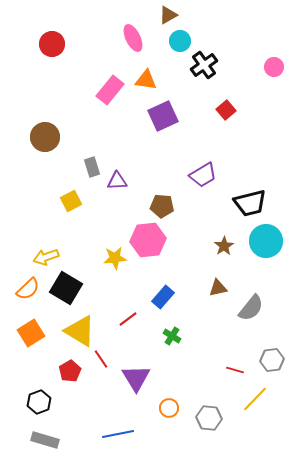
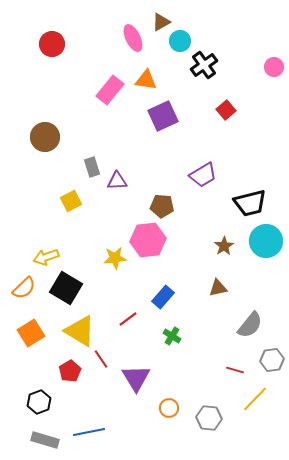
brown triangle at (168, 15): moved 7 px left, 7 px down
orange semicircle at (28, 289): moved 4 px left, 1 px up
gray semicircle at (251, 308): moved 1 px left, 17 px down
blue line at (118, 434): moved 29 px left, 2 px up
